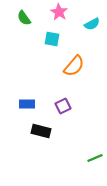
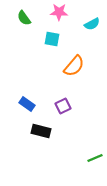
pink star: rotated 30 degrees counterclockwise
blue rectangle: rotated 35 degrees clockwise
